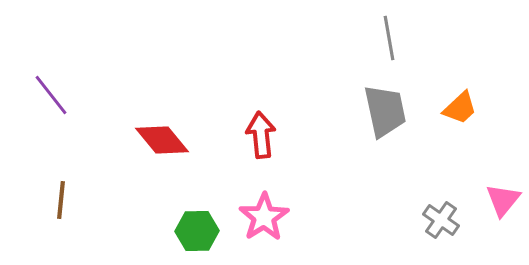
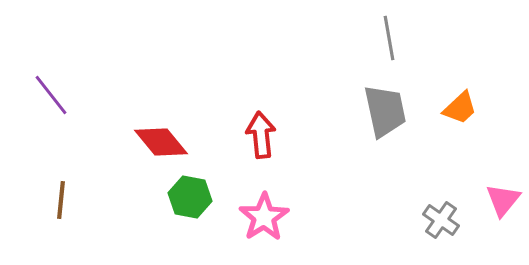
red diamond: moved 1 px left, 2 px down
green hexagon: moved 7 px left, 34 px up; rotated 12 degrees clockwise
